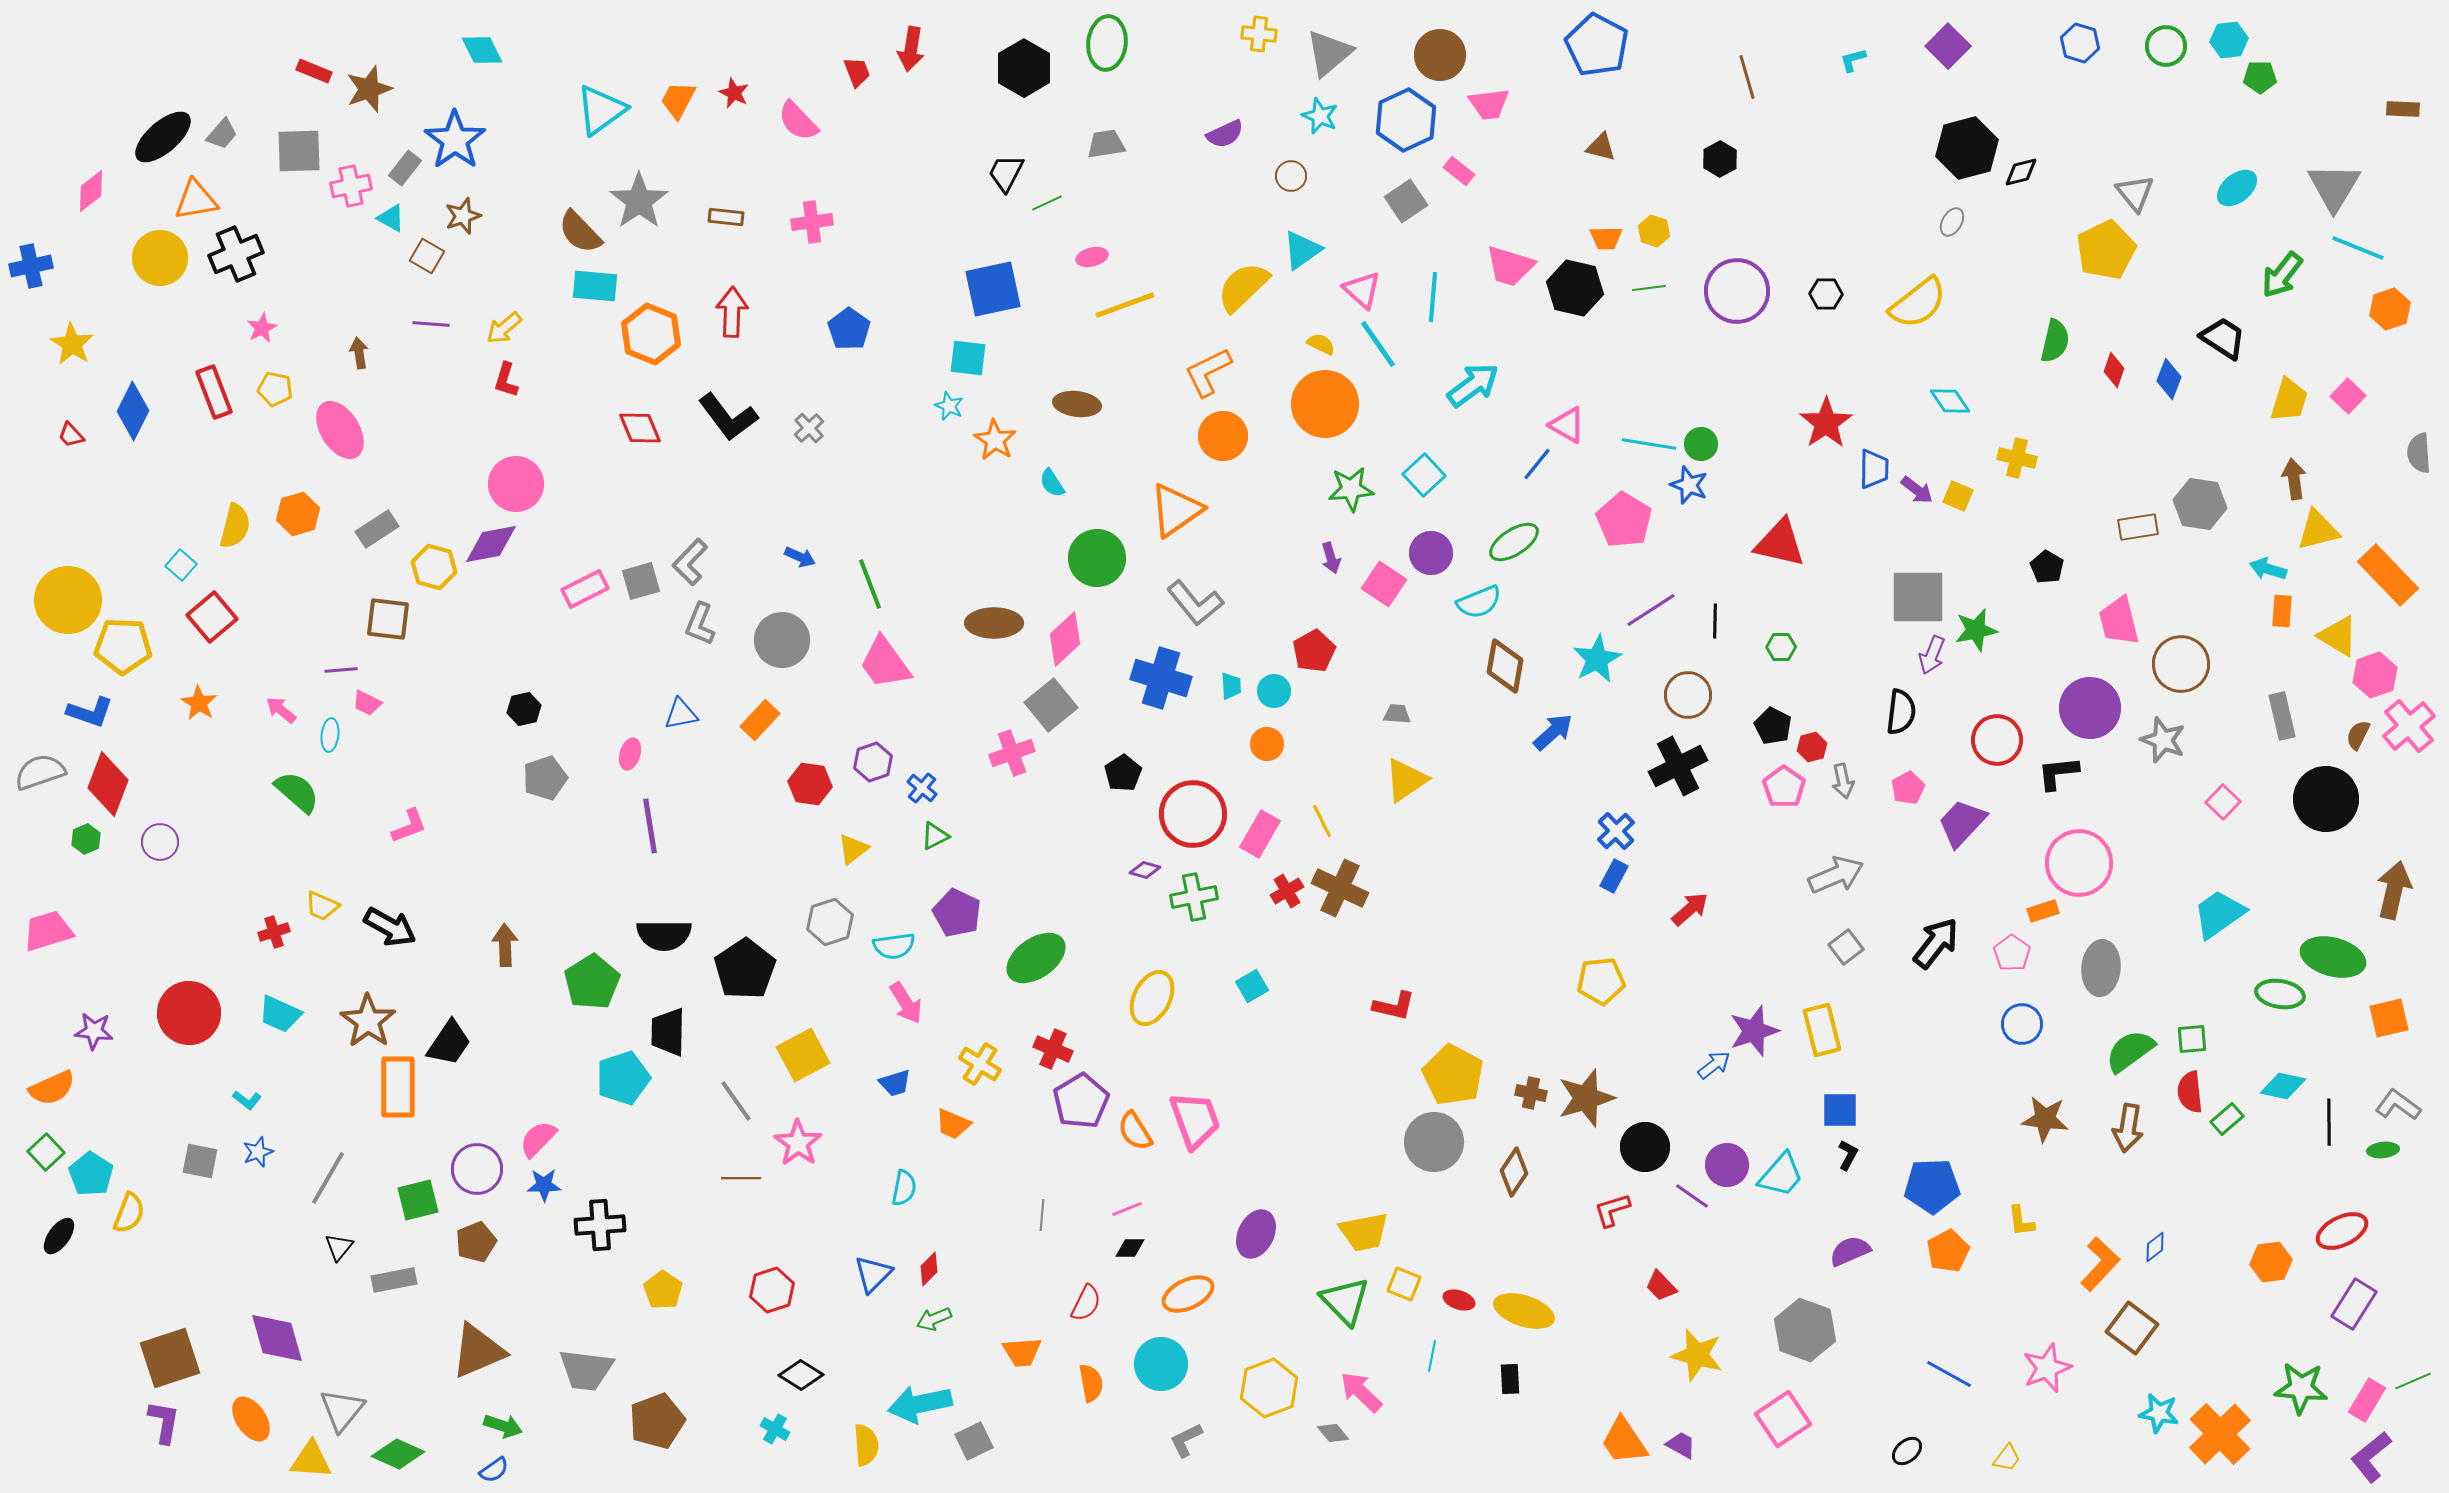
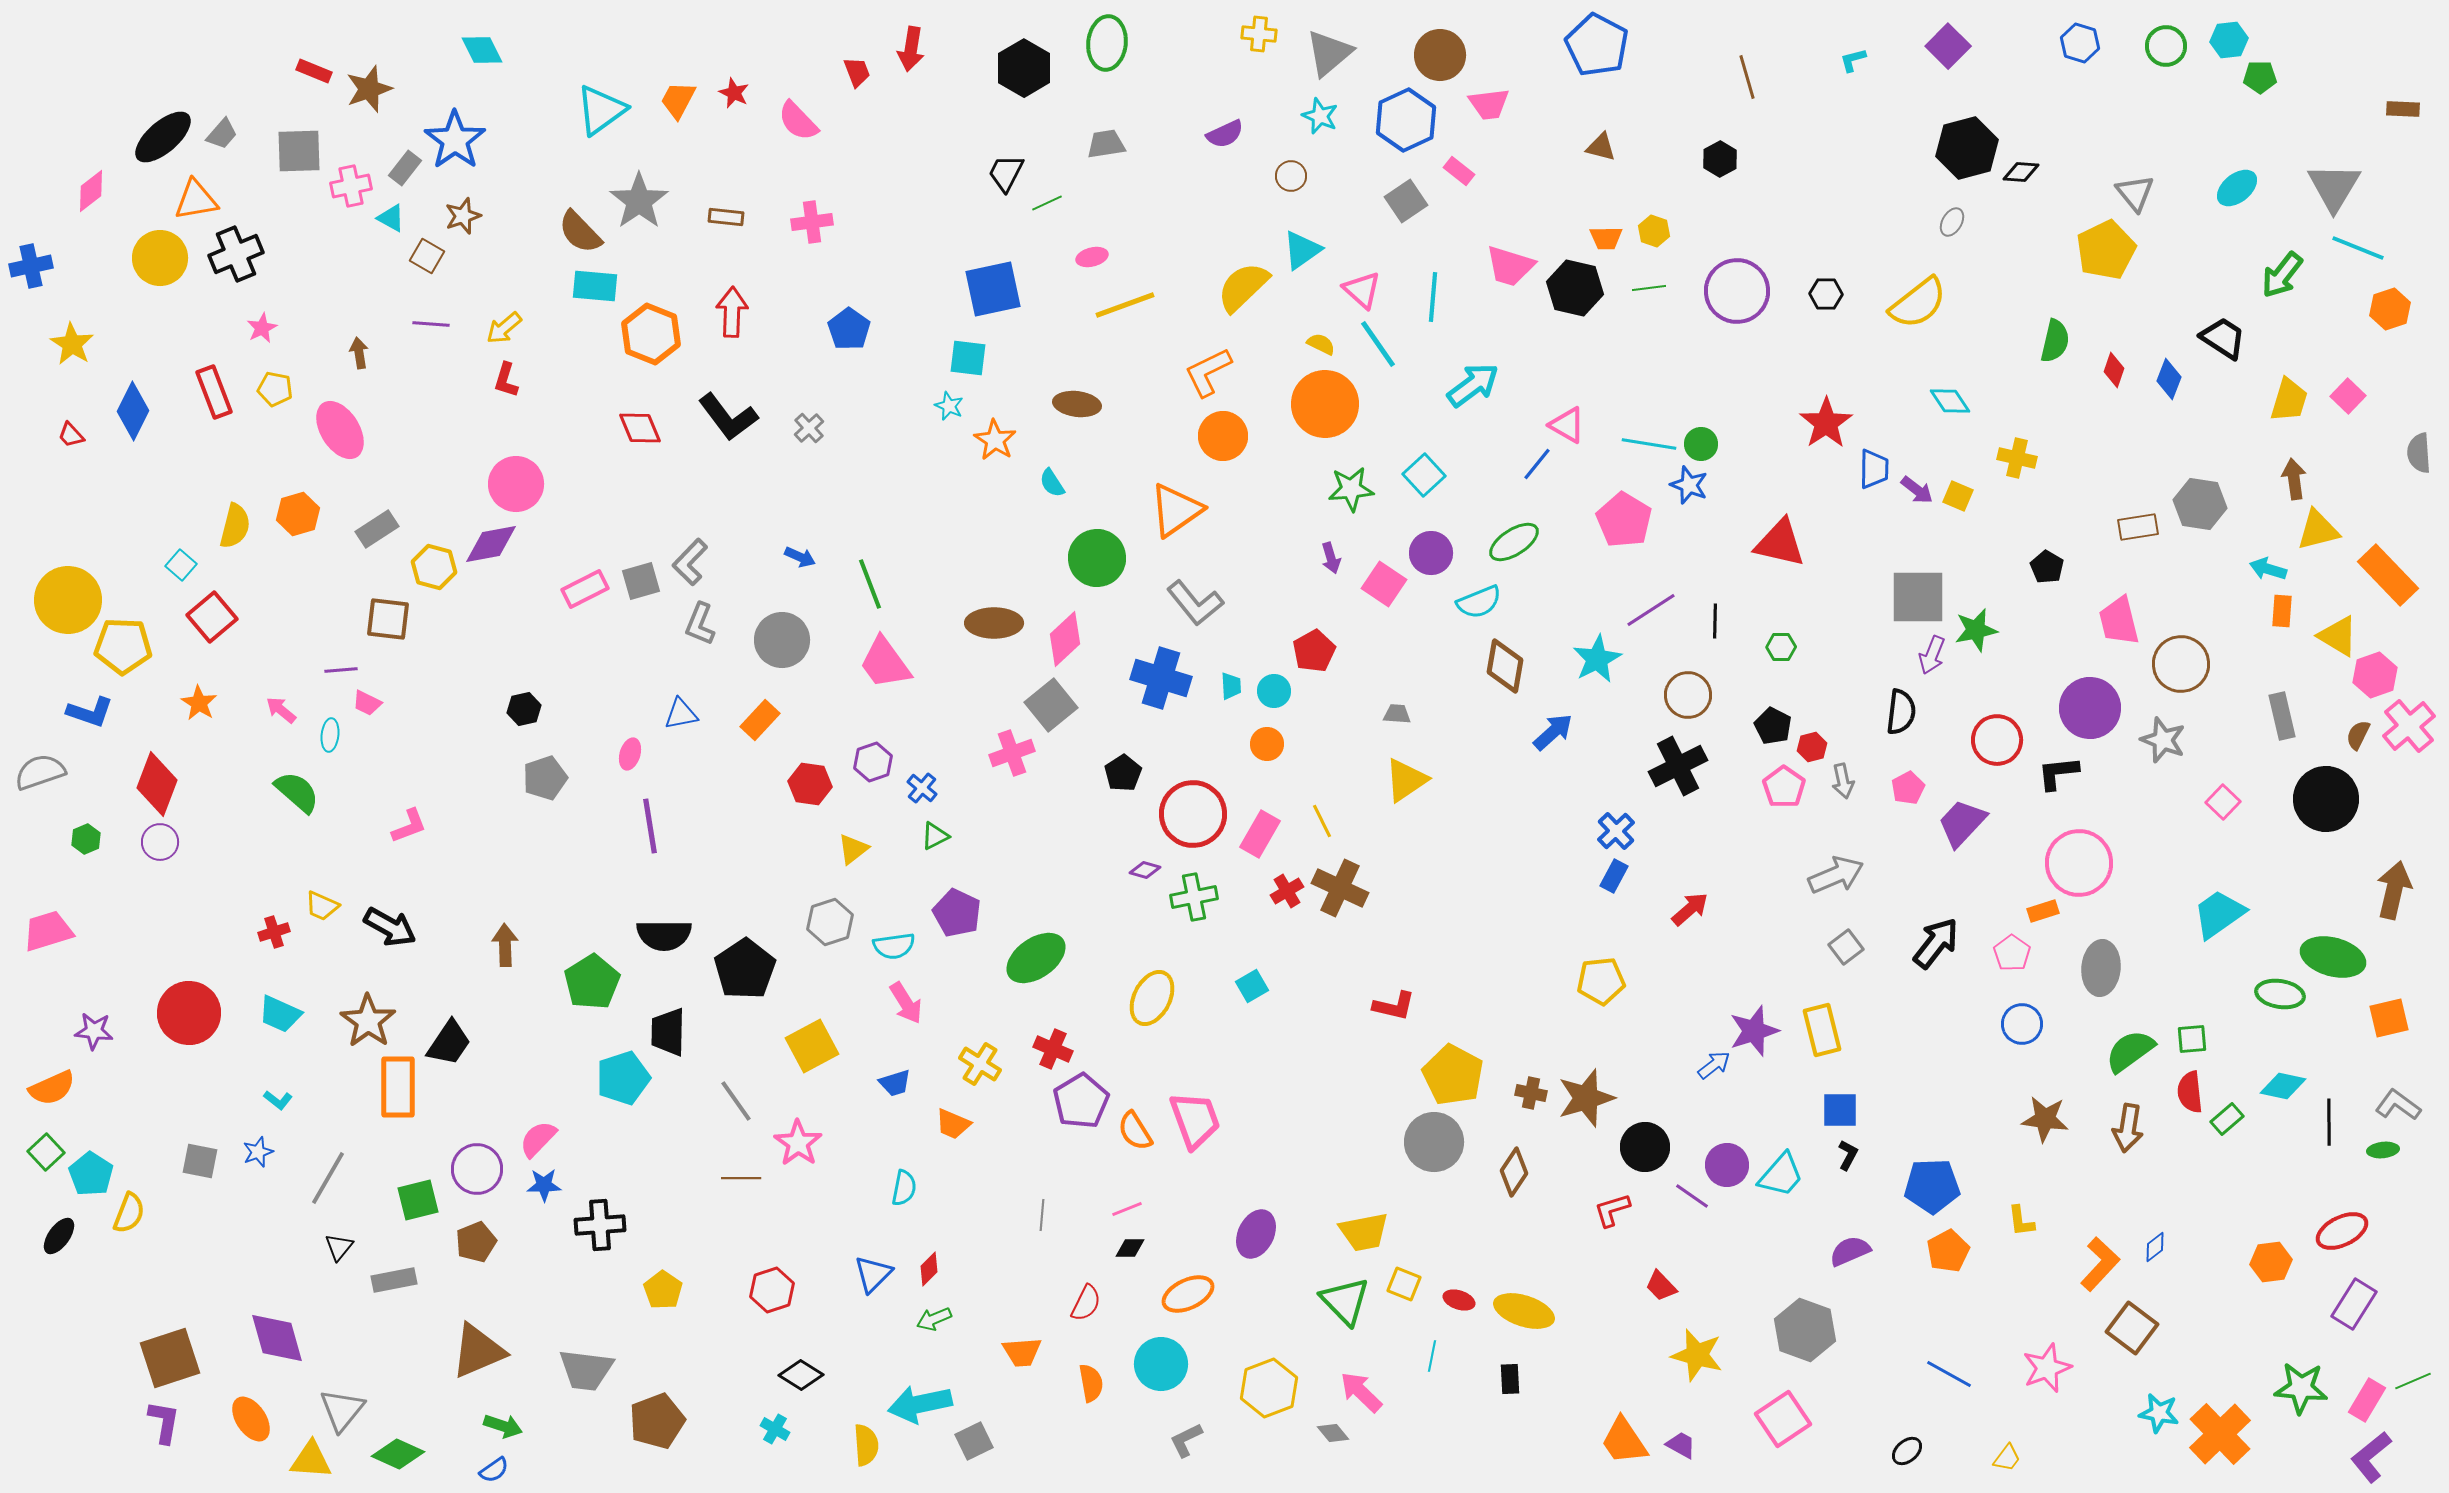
black diamond at (2021, 172): rotated 18 degrees clockwise
red diamond at (108, 784): moved 49 px right
yellow square at (803, 1055): moved 9 px right, 9 px up
cyan L-shape at (247, 1100): moved 31 px right
